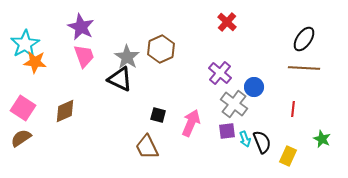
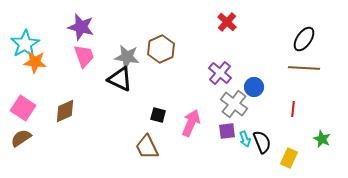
purple star: rotated 12 degrees counterclockwise
gray star: rotated 25 degrees counterclockwise
yellow rectangle: moved 1 px right, 2 px down
